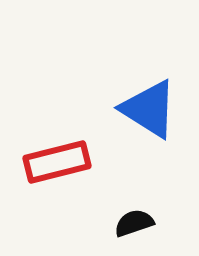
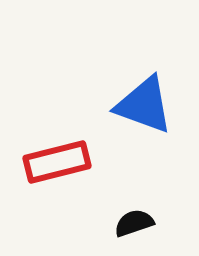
blue triangle: moved 5 px left, 4 px up; rotated 12 degrees counterclockwise
